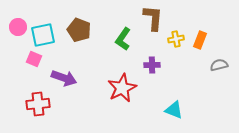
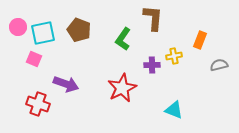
cyan square: moved 2 px up
yellow cross: moved 2 px left, 17 px down
purple arrow: moved 2 px right, 6 px down
red cross: rotated 25 degrees clockwise
